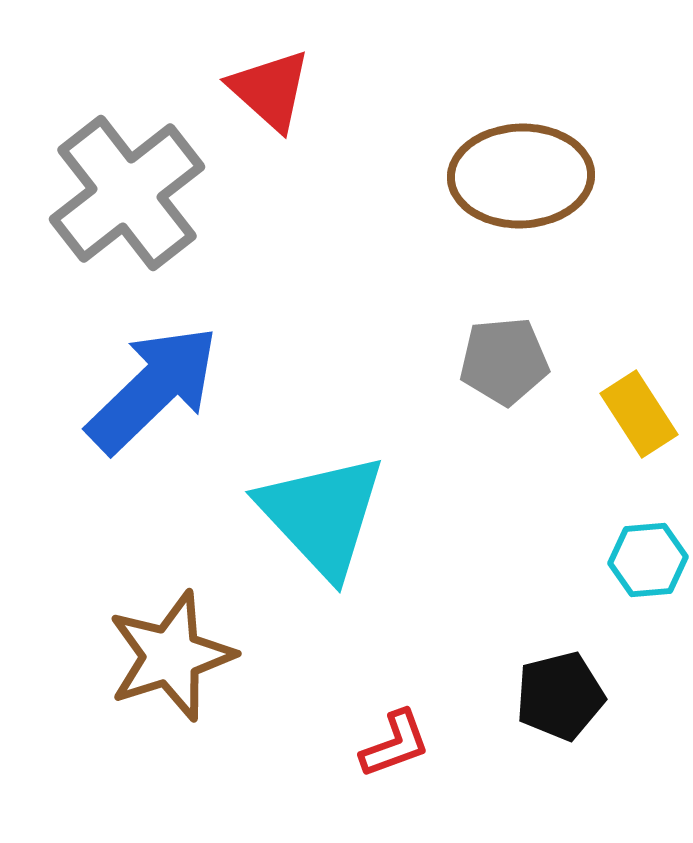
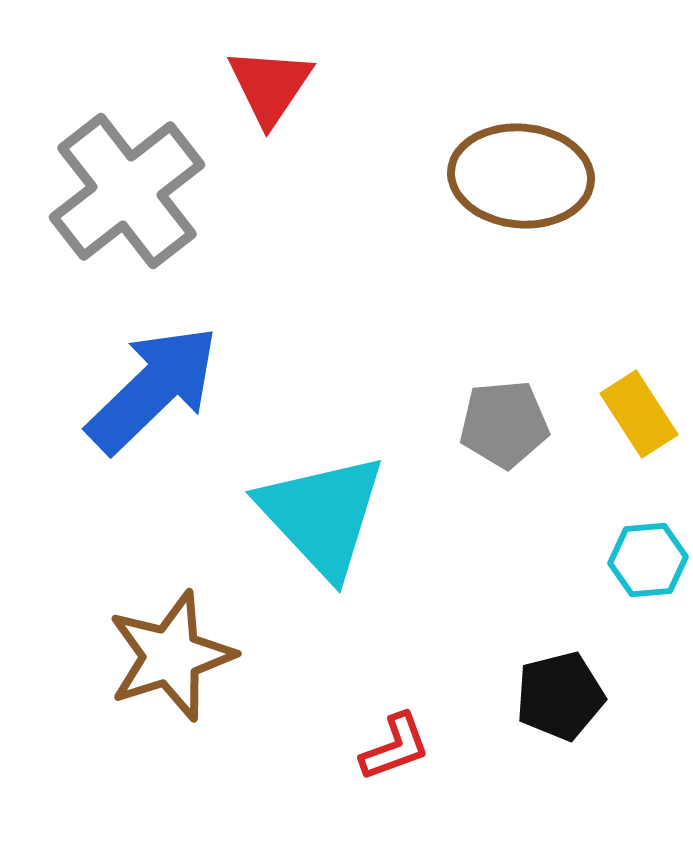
red triangle: moved 4 px up; rotated 22 degrees clockwise
brown ellipse: rotated 7 degrees clockwise
gray cross: moved 2 px up
gray pentagon: moved 63 px down
red L-shape: moved 3 px down
